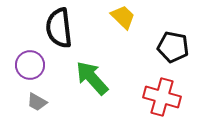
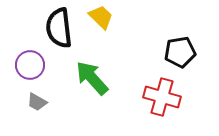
yellow trapezoid: moved 22 px left
black pentagon: moved 7 px right, 5 px down; rotated 20 degrees counterclockwise
